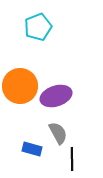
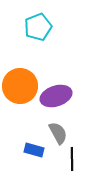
blue rectangle: moved 2 px right, 1 px down
